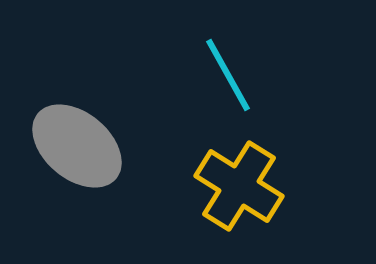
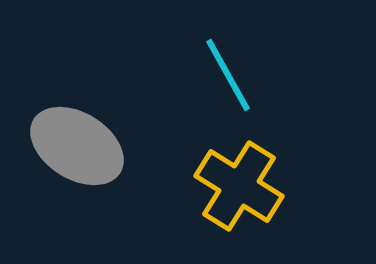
gray ellipse: rotated 8 degrees counterclockwise
